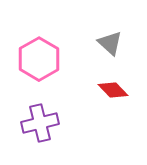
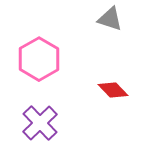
gray triangle: moved 24 px up; rotated 24 degrees counterclockwise
purple cross: rotated 30 degrees counterclockwise
